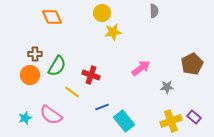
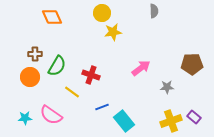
brown pentagon: rotated 25 degrees clockwise
orange circle: moved 2 px down
cyan star: rotated 16 degrees clockwise
